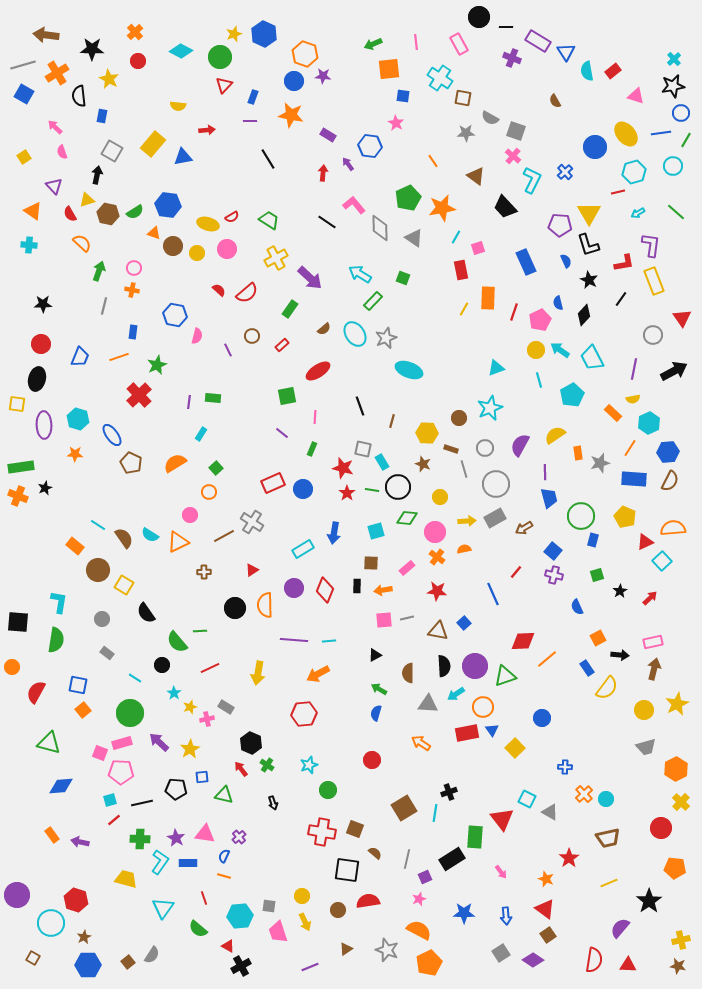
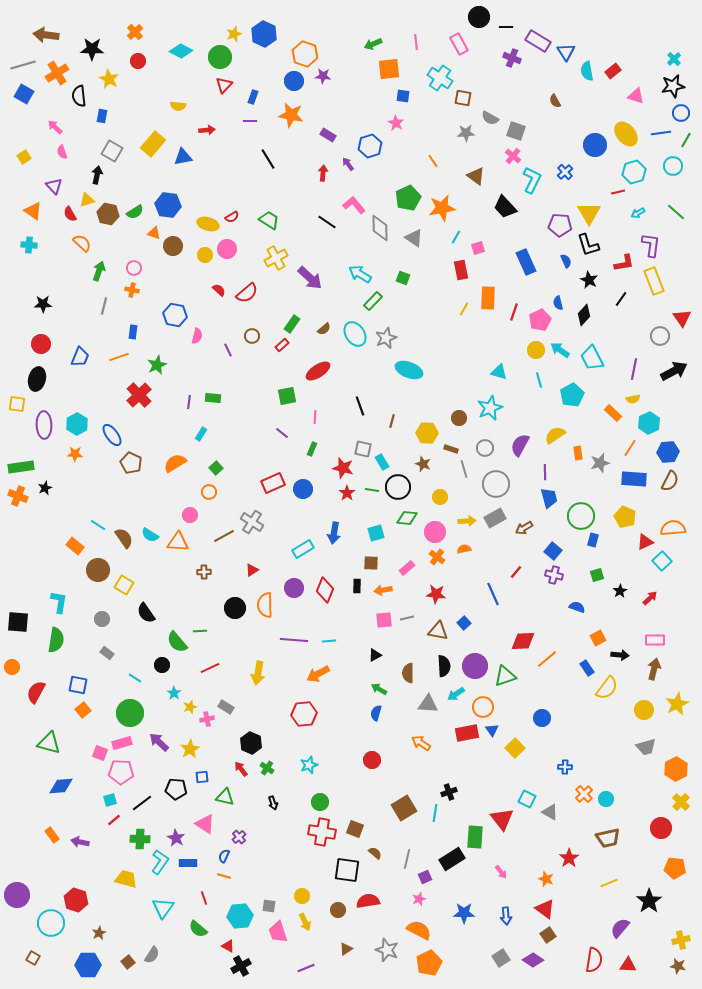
blue hexagon at (370, 146): rotated 25 degrees counterclockwise
blue circle at (595, 147): moved 2 px up
yellow circle at (197, 253): moved 8 px right, 2 px down
green rectangle at (290, 309): moved 2 px right, 15 px down
gray circle at (653, 335): moved 7 px right, 1 px down
cyan triangle at (496, 368): moved 3 px right, 4 px down; rotated 36 degrees clockwise
cyan hexagon at (78, 419): moved 1 px left, 5 px down; rotated 15 degrees clockwise
cyan square at (376, 531): moved 2 px down
orange triangle at (178, 542): rotated 30 degrees clockwise
red star at (437, 591): moved 1 px left, 3 px down
blue semicircle at (577, 607): rotated 133 degrees clockwise
pink rectangle at (653, 642): moved 2 px right, 2 px up; rotated 12 degrees clockwise
green cross at (267, 765): moved 3 px down
green circle at (328, 790): moved 8 px left, 12 px down
green triangle at (224, 795): moved 1 px right, 2 px down
black line at (142, 803): rotated 25 degrees counterclockwise
pink triangle at (205, 834): moved 10 px up; rotated 25 degrees clockwise
brown star at (84, 937): moved 15 px right, 4 px up
gray square at (501, 953): moved 5 px down
purple line at (310, 967): moved 4 px left, 1 px down
